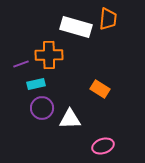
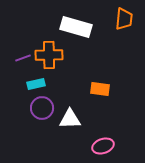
orange trapezoid: moved 16 px right
purple line: moved 2 px right, 6 px up
orange rectangle: rotated 24 degrees counterclockwise
